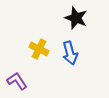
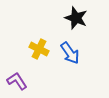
blue arrow: rotated 20 degrees counterclockwise
